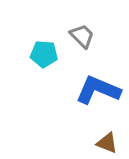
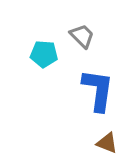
blue L-shape: rotated 75 degrees clockwise
